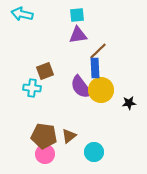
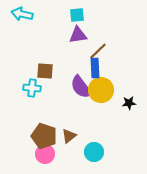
brown square: rotated 24 degrees clockwise
brown pentagon: rotated 10 degrees clockwise
